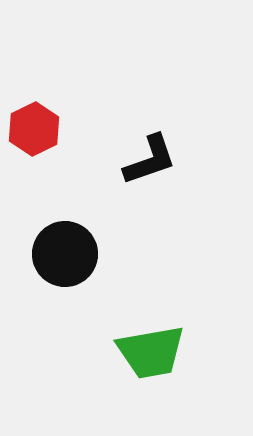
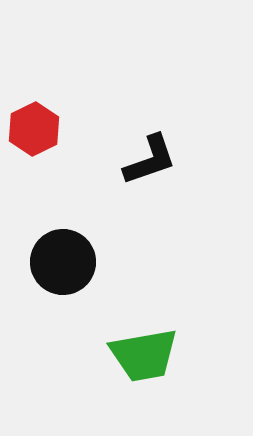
black circle: moved 2 px left, 8 px down
green trapezoid: moved 7 px left, 3 px down
